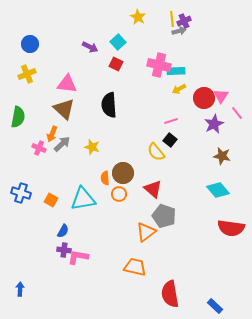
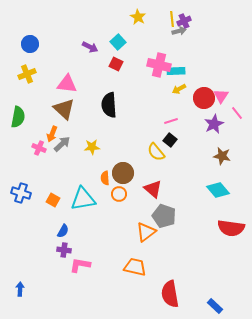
yellow star at (92, 147): rotated 21 degrees counterclockwise
orange square at (51, 200): moved 2 px right
pink L-shape at (78, 257): moved 2 px right, 8 px down
